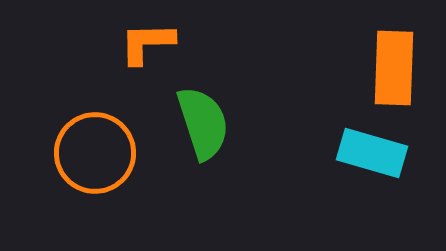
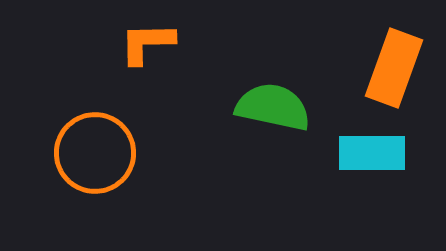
orange rectangle: rotated 18 degrees clockwise
green semicircle: moved 70 px right, 16 px up; rotated 60 degrees counterclockwise
cyan rectangle: rotated 16 degrees counterclockwise
